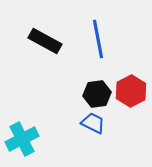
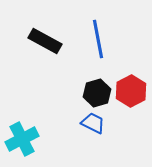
black hexagon: moved 1 px up; rotated 8 degrees counterclockwise
